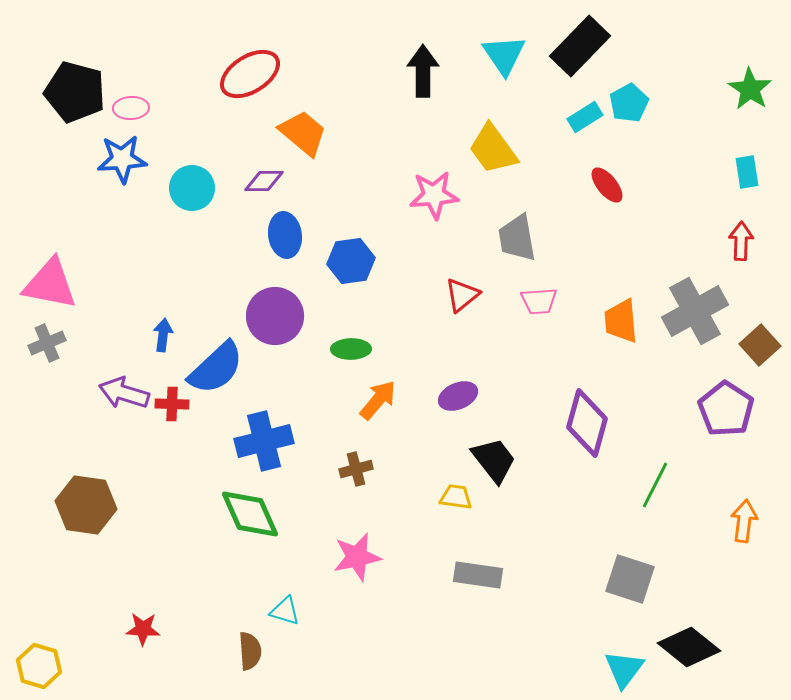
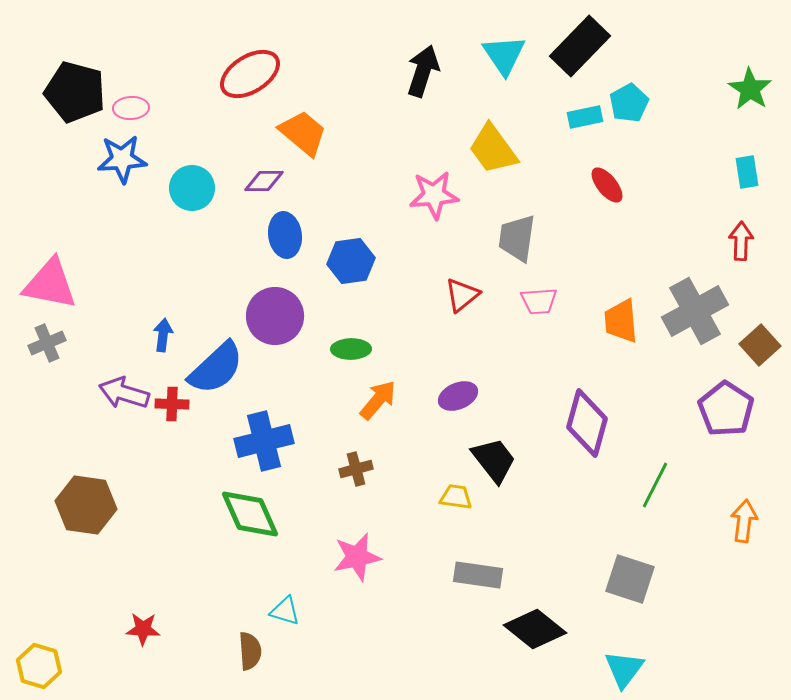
black arrow at (423, 71): rotated 18 degrees clockwise
cyan rectangle at (585, 117): rotated 20 degrees clockwise
gray trapezoid at (517, 238): rotated 18 degrees clockwise
black diamond at (689, 647): moved 154 px left, 18 px up
